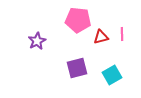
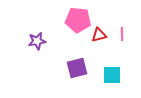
red triangle: moved 2 px left, 2 px up
purple star: rotated 18 degrees clockwise
cyan square: rotated 30 degrees clockwise
